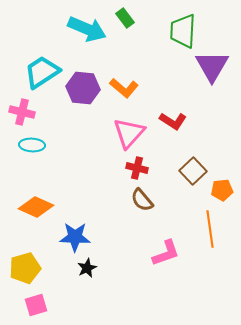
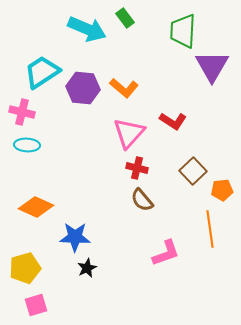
cyan ellipse: moved 5 px left
